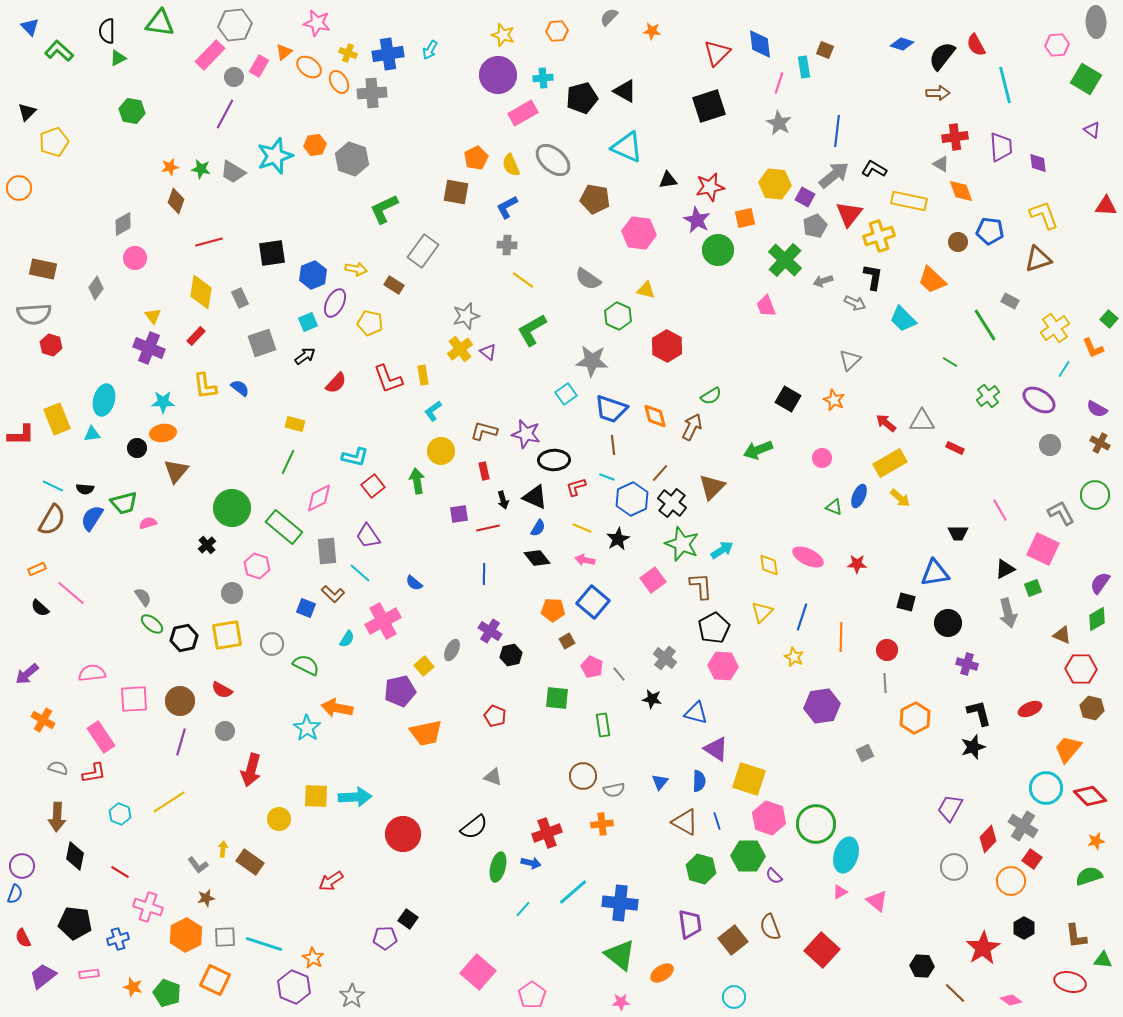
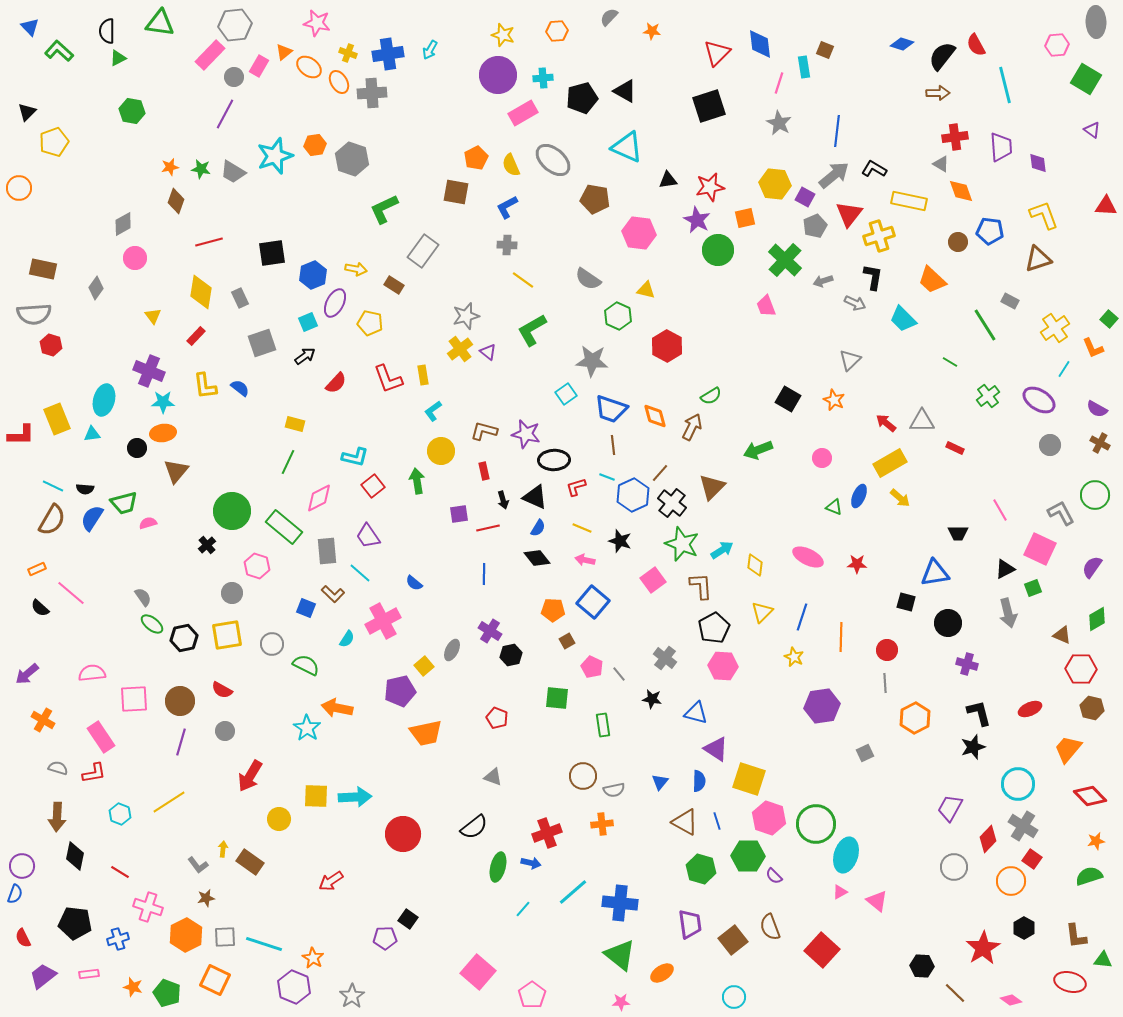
purple cross at (149, 348): moved 23 px down
blue hexagon at (632, 499): moved 1 px right, 4 px up
green circle at (232, 508): moved 3 px down
black star at (618, 539): moved 2 px right, 2 px down; rotated 25 degrees counterclockwise
pink square at (1043, 549): moved 3 px left
yellow diamond at (769, 565): moved 14 px left; rotated 15 degrees clockwise
purple semicircle at (1100, 583): moved 8 px left, 16 px up
red pentagon at (495, 716): moved 2 px right, 2 px down
red arrow at (251, 770): moved 1 px left, 6 px down; rotated 16 degrees clockwise
cyan circle at (1046, 788): moved 28 px left, 4 px up
